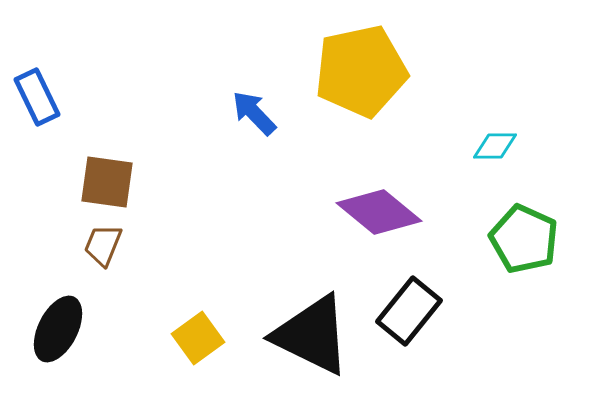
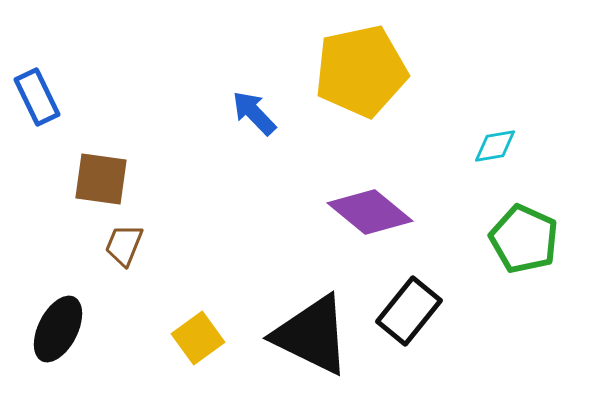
cyan diamond: rotated 9 degrees counterclockwise
brown square: moved 6 px left, 3 px up
purple diamond: moved 9 px left
brown trapezoid: moved 21 px right
